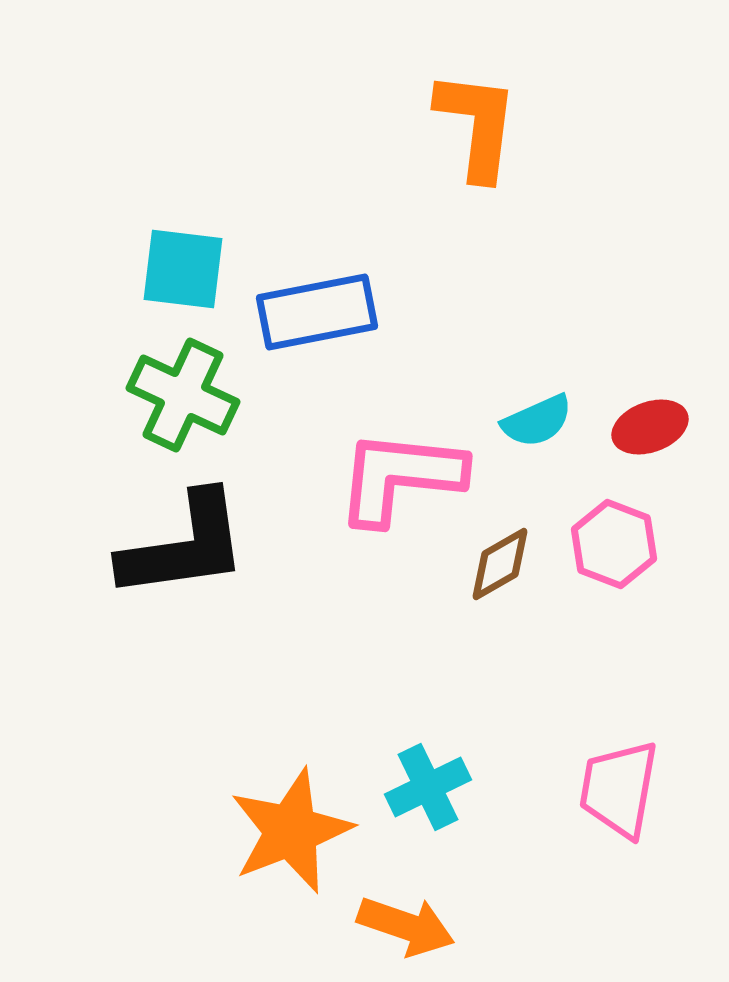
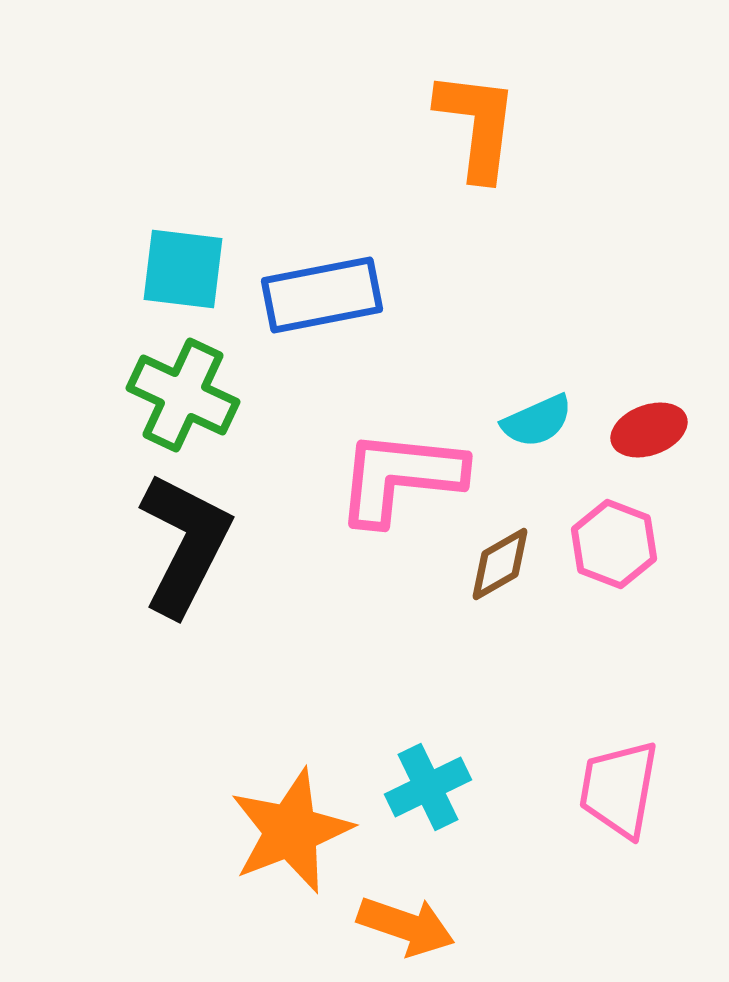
blue rectangle: moved 5 px right, 17 px up
red ellipse: moved 1 px left, 3 px down
black L-shape: moved 1 px right, 2 px up; rotated 55 degrees counterclockwise
